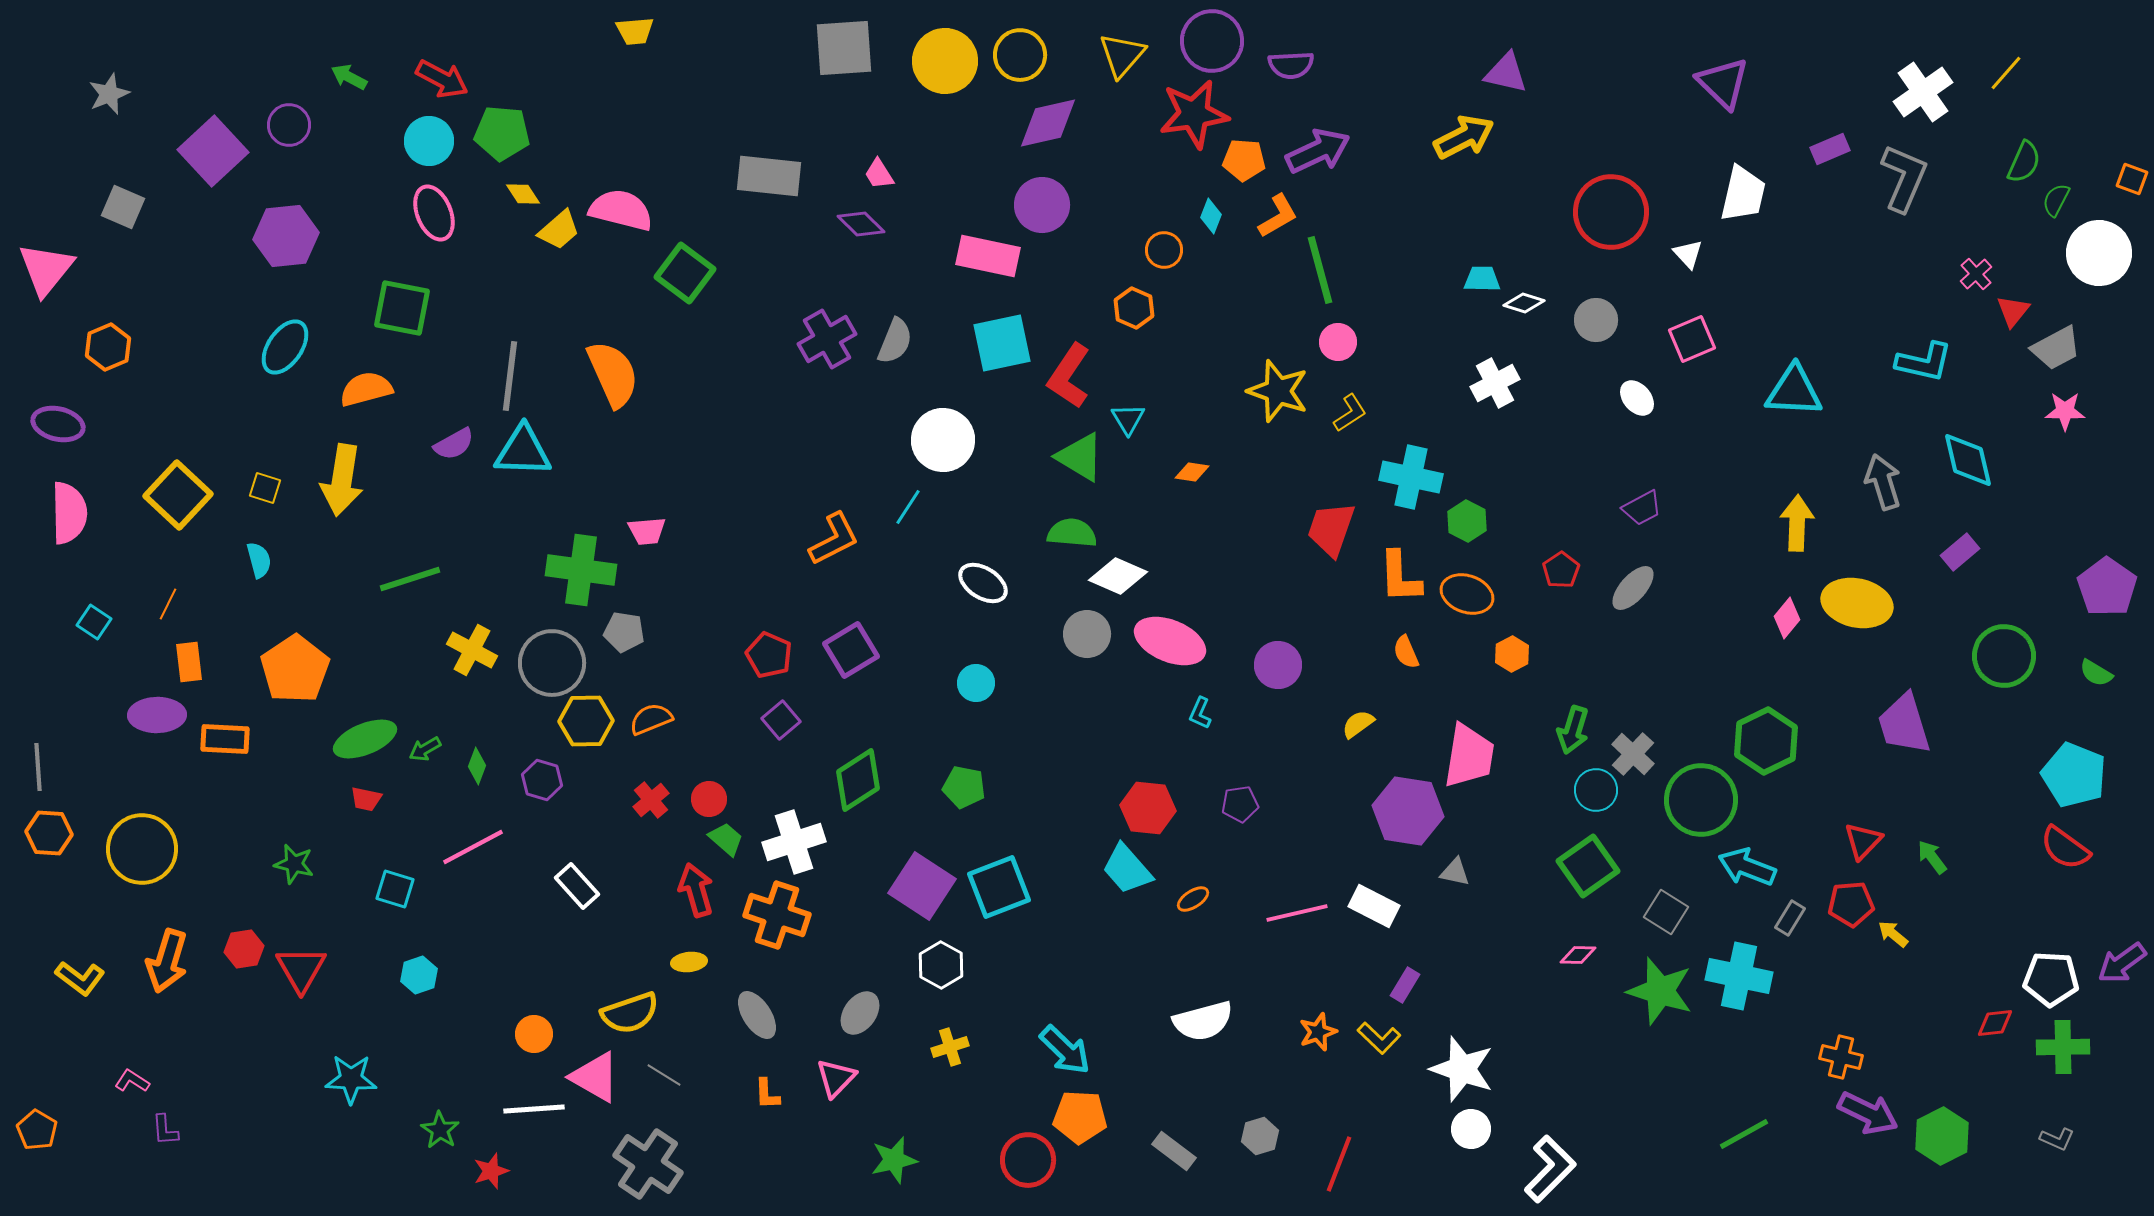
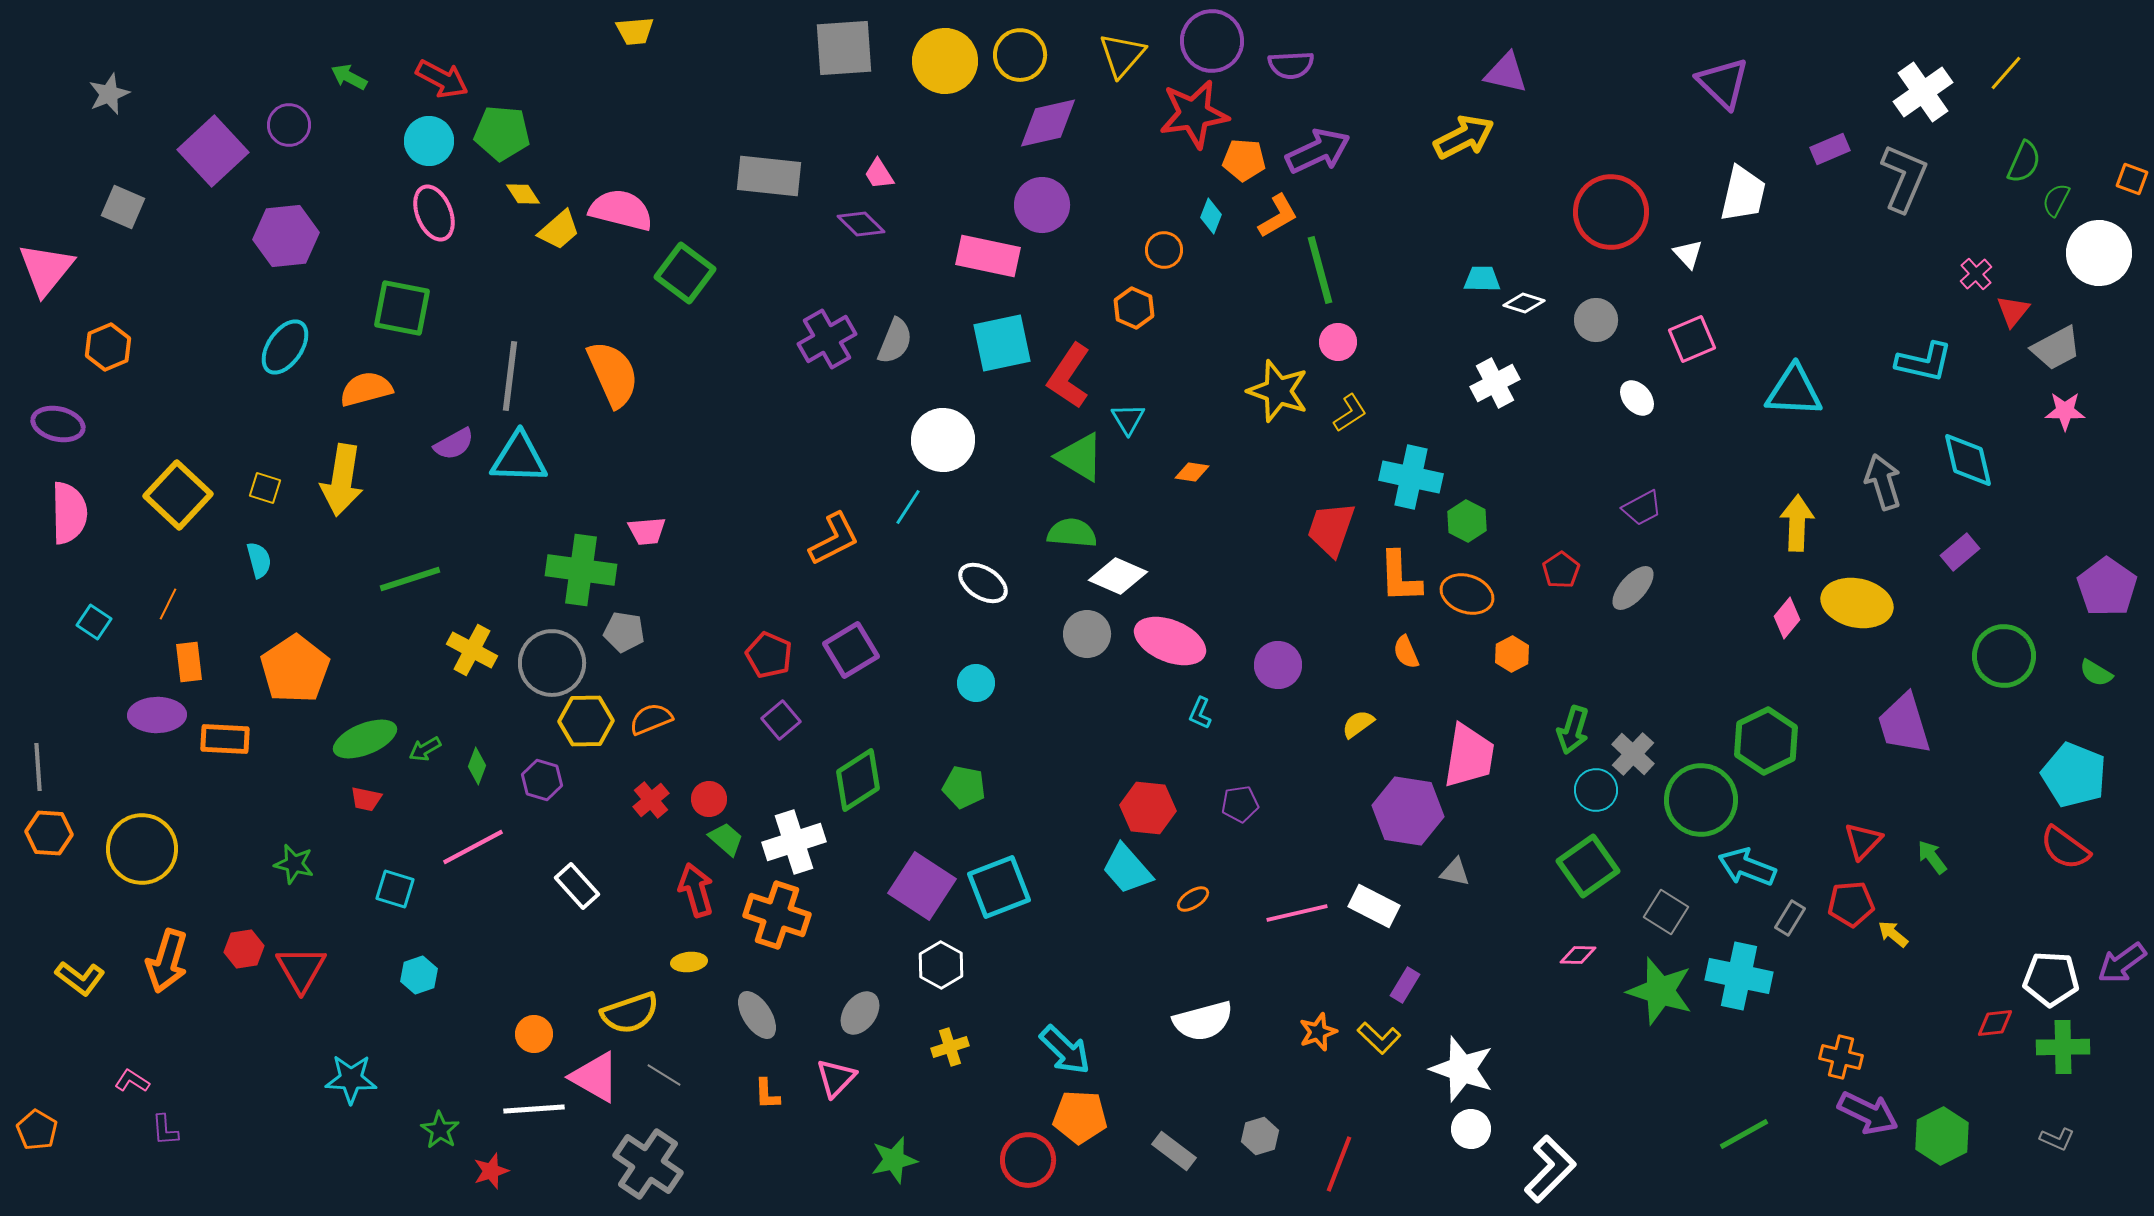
cyan triangle at (523, 451): moved 4 px left, 7 px down
